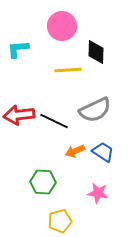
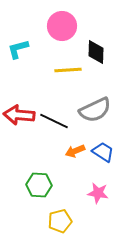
cyan L-shape: rotated 10 degrees counterclockwise
red arrow: rotated 12 degrees clockwise
green hexagon: moved 4 px left, 3 px down
